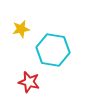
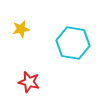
cyan hexagon: moved 20 px right, 7 px up
